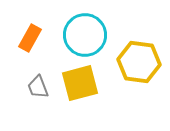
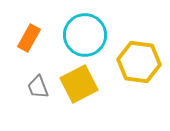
orange rectangle: moved 1 px left
yellow square: moved 1 px left, 1 px down; rotated 12 degrees counterclockwise
